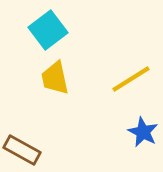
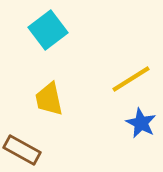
yellow trapezoid: moved 6 px left, 21 px down
blue star: moved 2 px left, 9 px up
